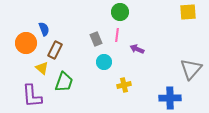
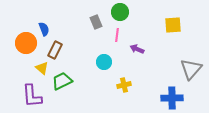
yellow square: moved 15 px left, 13 px down
gray rectangle: moved 17 px up
green trapezoid: moved 2 px left, 1 px up; rotated 135 degrees counterclockwise
blue cross: moved 2 px right
